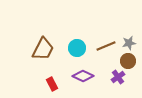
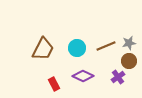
brown circle: moved 1 px right
red rectangle: moved 2 px right
